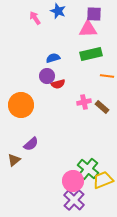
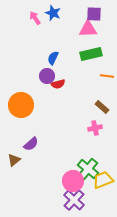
blue star: moved 5 px left, 2 px down
blue semicircle: rotated 48 degrees counterclockwise
pink cross: moved 11 px right, 26 px down
